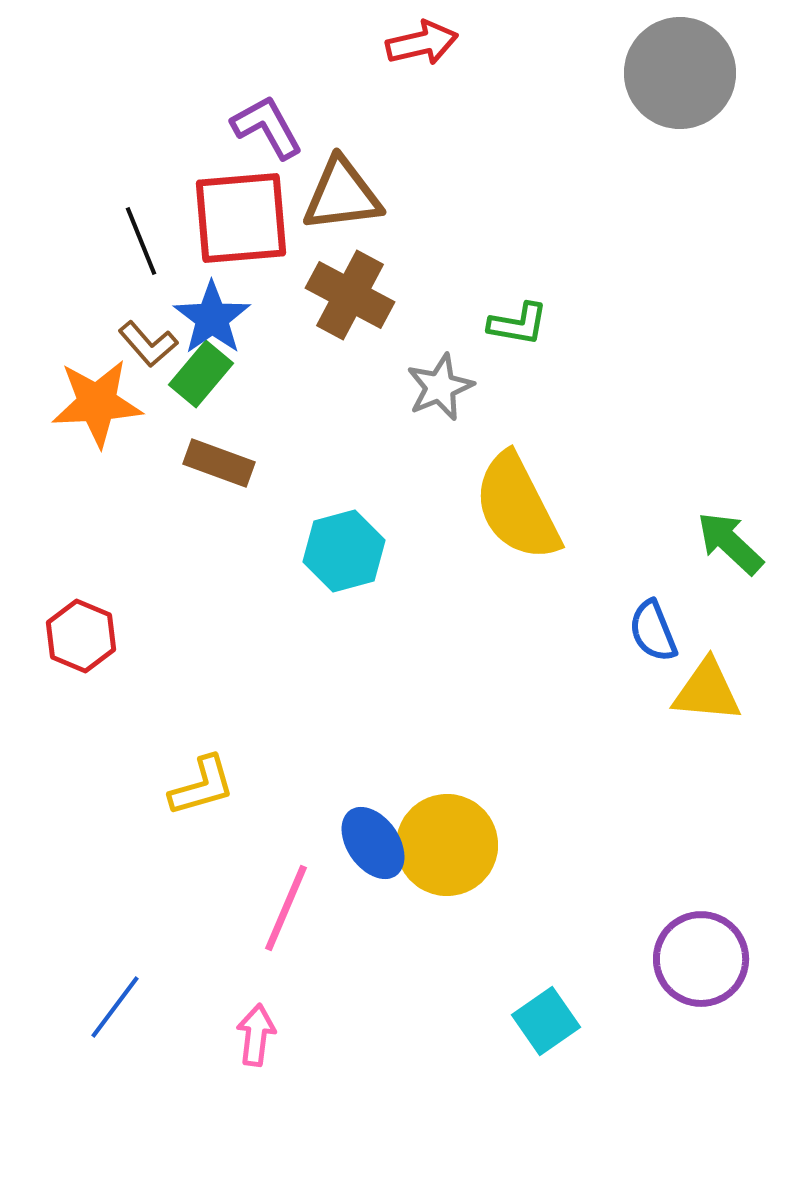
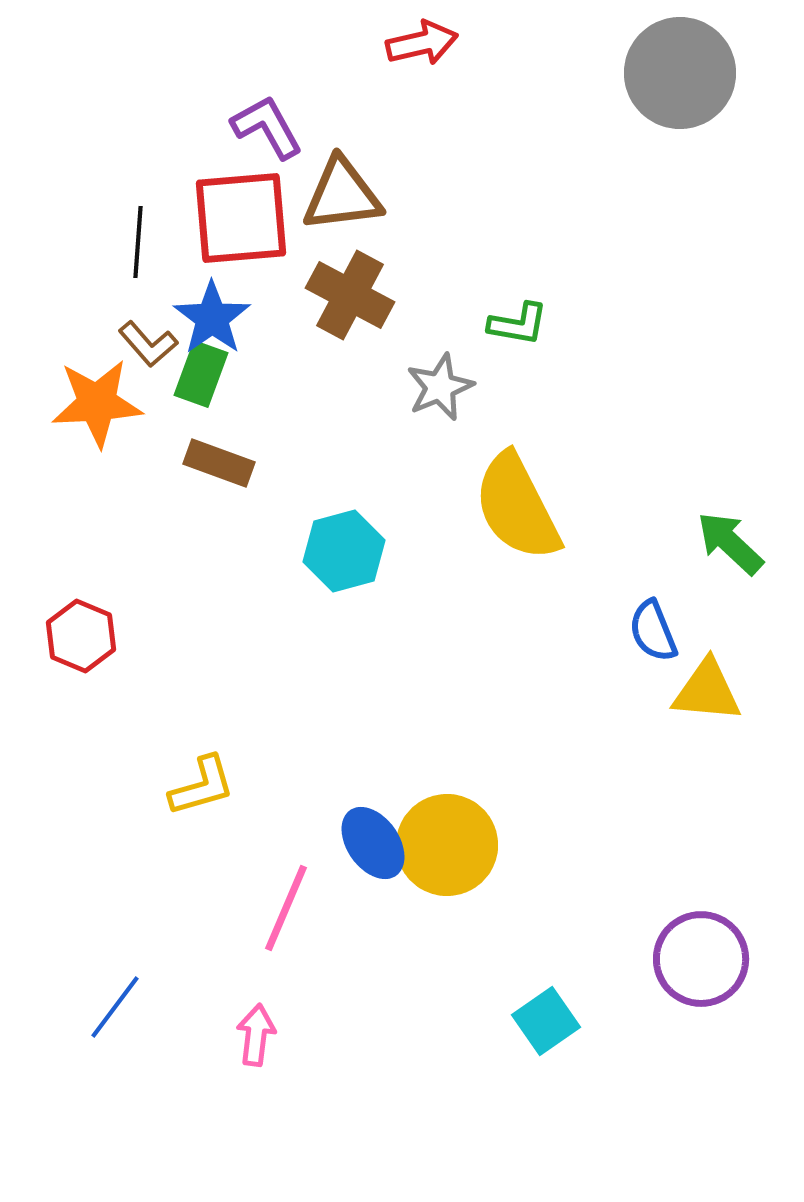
black line: moved 3 px left, 1 px down; rotated 26 degrees clockwise
green rectangle: rotated 20 degrees counterclockwise
